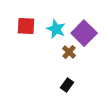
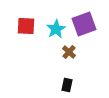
cyan star: rotated 18 degrees clockwise
purple square: moved 9 px up; rotated 25 degrees clockwise
black rectangle: rotated 24 degrees counterclockwise
